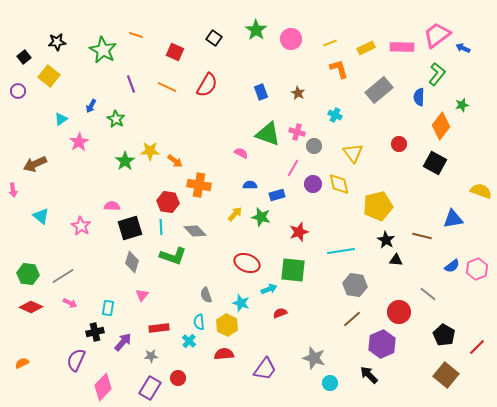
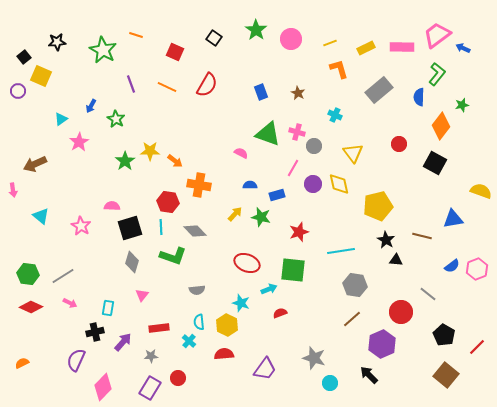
yellow square at (49, 76): moved 8 px left; rotated 15 degrees counterclockwise
gray semicircle at (206, 295): moved 9 px left, 5 px up; rotated 77 degrees counterclockwise
red circle at (399, 312): moved 2 px right
